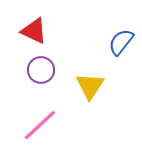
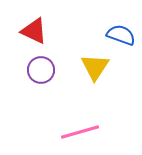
blue semicircle: moved 7 px up; rotated 72 degrees clockwise
yellow triangle: moved 5 px right, 19 px up
pink line: moved 40 px right, 7 px down; rotated 27 degrees clockwise
